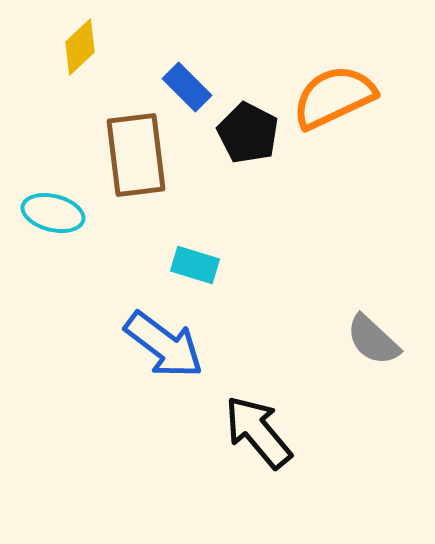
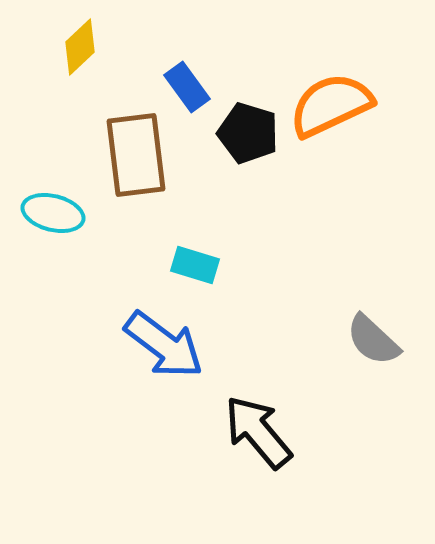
blue rectangle: rotated 9 degrees clockwise
orange semicircle: moved 3 px left, 8 px down
black pentagon: rotated 10 degrees counterclockwise
